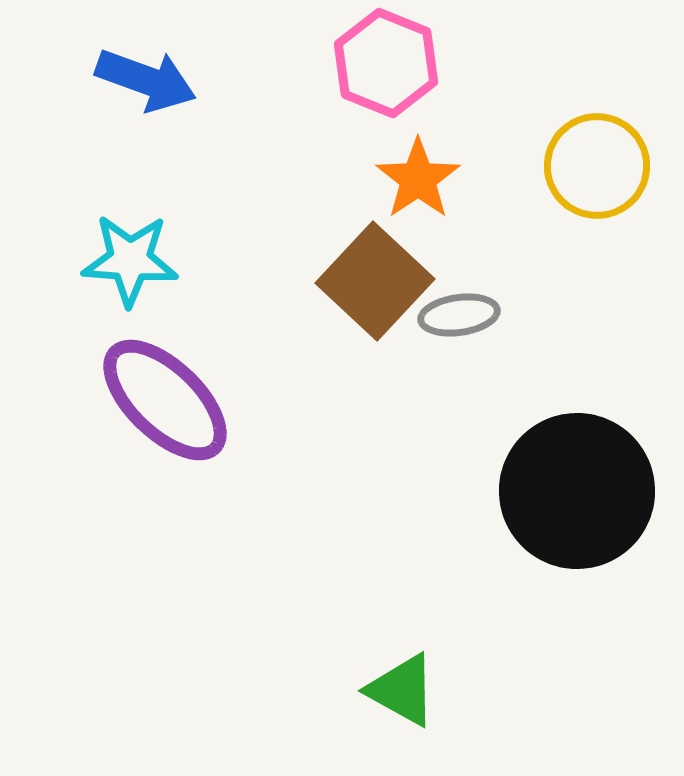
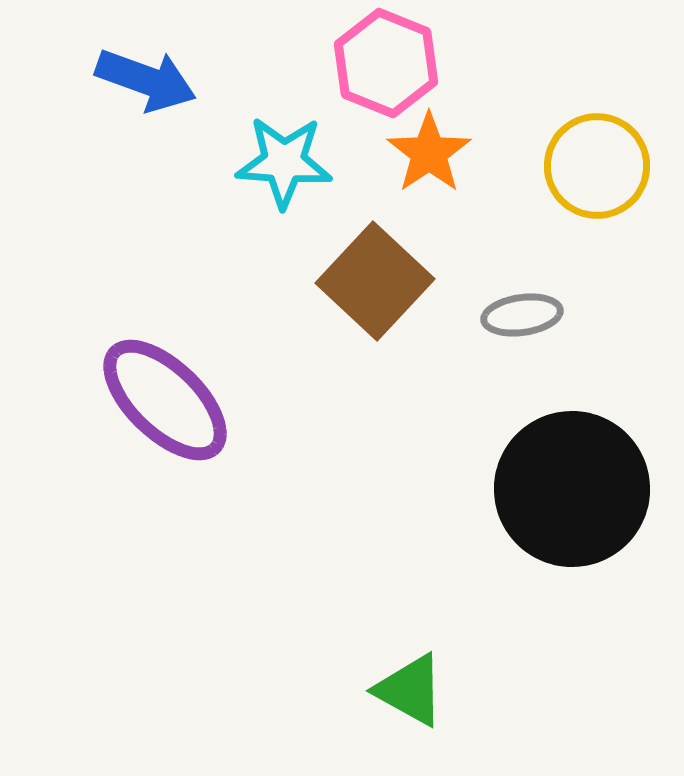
orange star: moved 11 px right, 26 px up
cyan star: moved 154 px right, 98 px up
gray ellipse: moved 63 px right
black circle: moved 5 px left, 2 px up
green triangle: moved 8 px right
